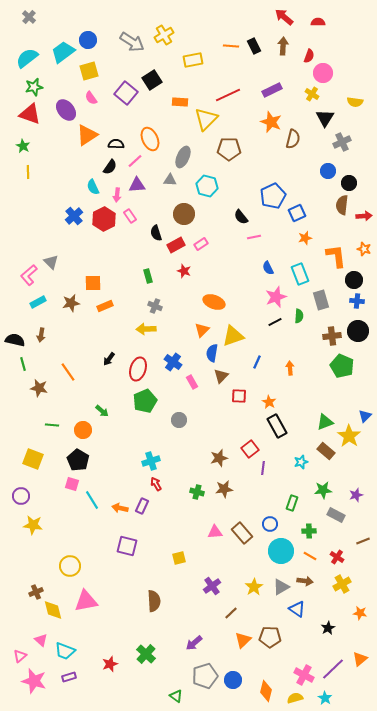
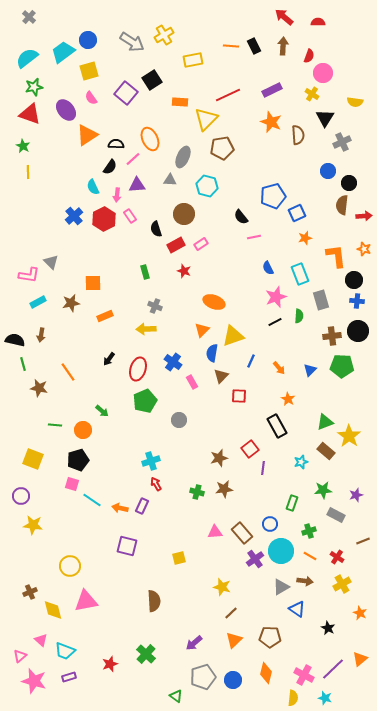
brown semicircle at (293, 139): moved 5 px right, 4 px up; rotated 18 degrees counterclockwise
brown pentagon at (229, 149): moved 7 px left, 1 px up; rotated 10 degrees counterclockwise
pink line at (135, 161): moved 2 px left, 2 px up
blue pentagon at (273, 196): rotated 10 degrees clockwise
black semicircle at (156, 233): moved 4 px up
pink L-shape at (29, 275): rotated 130 degrees counterclockwise
green rectangle at (148, 276): moved 3 px left, 4 px up
orange rectangle at (105, 306): moved 10 px down
blue line at (257, 362): moved 6 px left, 1 px up
green pentagon at (342, 366): rotated 20 degrees counterclockwise
orange arrow at (290, 368): moved 11 px left; rotated 144 degrees clockwise
orange star at (269, 402): moved 19 px right, 3 px up
blue triangle at (365, 416): moved 55 px left, 46 px up
green line at (52, 425): moved 3 px right
black pentagon at (78, 460): rotated 25 degrees clockwise
cyan line at (92, 500): rotated 24 degrees counterclockwise
green cross at (309, 531): rotated 16 degrees counterclockwise
purple cross at (212, 586): moved 43 px right, 27 px up
yellow star at (254, 587): moved 32 px left; rotated 24 degrees counterclockwise
brown cross at (36, 592): moved 6 px left
orange star at (360, 613): rotated 16 degrees clockwise
black star at (328, 628): rotated 16 degrees counterclockwise
orange triangle at (243, 640): moved 9 px left
gray pentagon at (205, 676): moved 2 px left, 1 px down
orange diamond at (266, 691): moved 18 px up
yellow semicircle at (295, 698): moved 2 px left; rotated 112 degrees clockwise
cyan star at (325, 698): rotated 16 degrees counterclockwise
